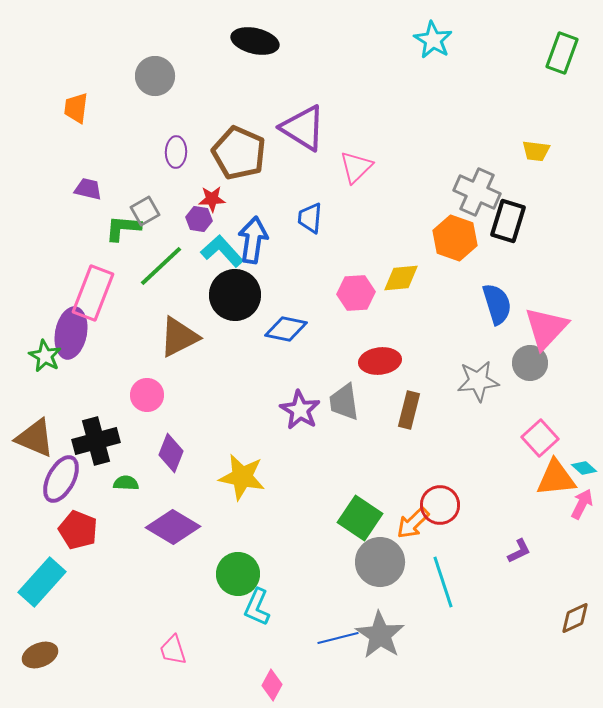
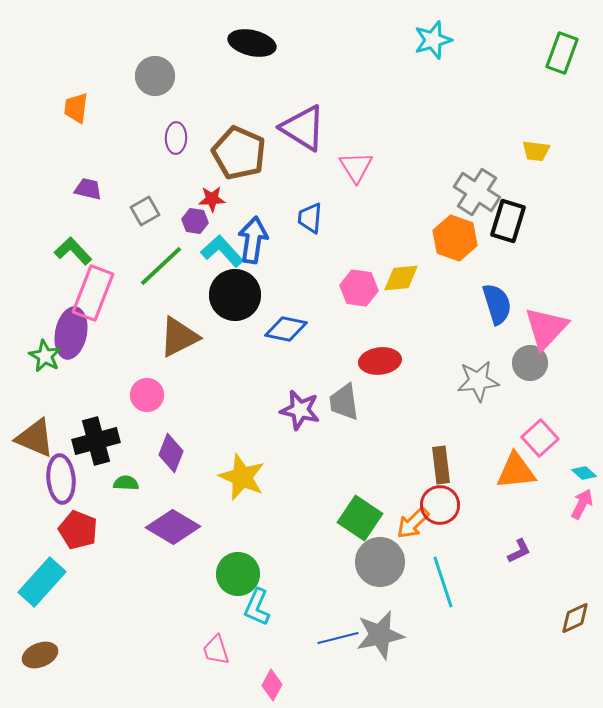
cyan star at (433, 40): rotated 24 degrees clockwise
black ellipse at (255, 41): moved 3 px left, 2 px down
purple ellipse at (176, 152): moved 14 px up
pink triangle at (356, 167): rotated 18 degrees counterclockwise
gray cross at (477, 192): rotated 9 degrees clockwise
purple hexagon at (199, 219): moved 4 px left, 2 px down
green L-shape at (123, 228): moved 50 px left, 23 px down; rotated 42 degrees clockwise
pink hexagon at (356, 293): moved 3 px right, 5 px up; rotated 12 degrees clockwise
purple star at (300, 410): rotated 18 degrees counterclockwise
brown rectangle at (409, 410): moved 32 px right, 55 px down; rotated 21 degrees counterclockwise
cyan diamond at (584, 468): moved 5 px down
yellow star at (242, 477): rotated 12 degrees clockwise
orange triangle at (556, 478): moved 40 px left, 7 px up
purple ellipse at (61, 479): rotated 33 degrees counterclockwise
gray star at (380, 635): rotated 27 degrees clockwise
pink trapezoid at (173, 650): moved 43 px right
